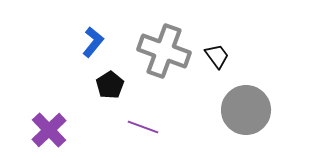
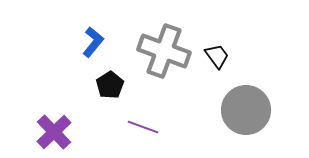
purple cross: moved 5 px right, 2 px down
